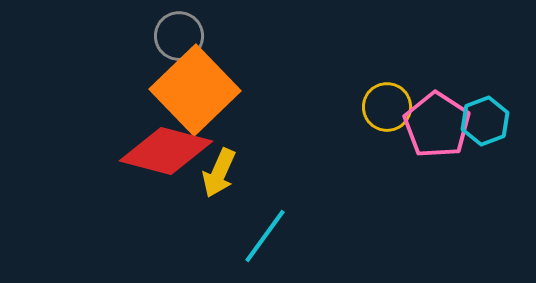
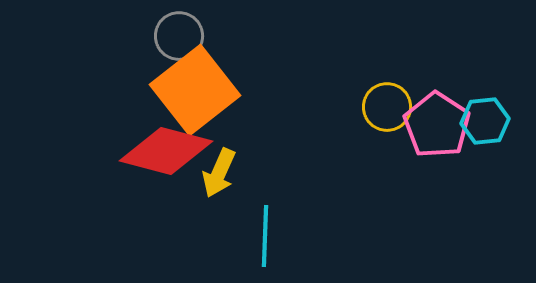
orange square: rotated 6 degrees clockwise
cyan hexagon: rotated 15 degrees clockwise
cyan line: rotated 34 degrees counterclockwise
